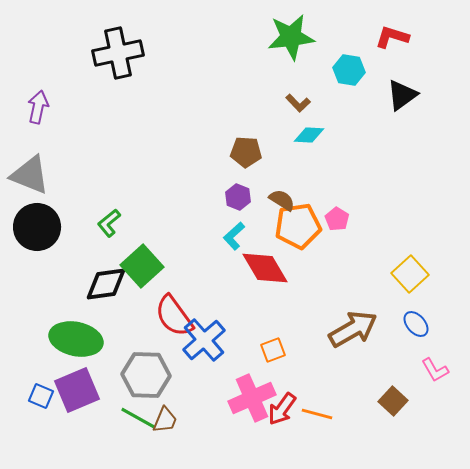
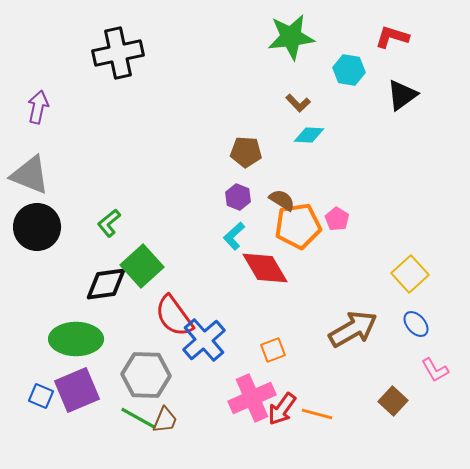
green ellipse: rotated 12 degrees counterclockwise
